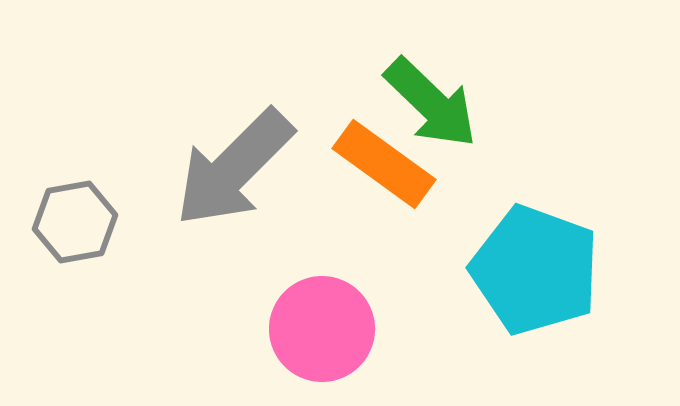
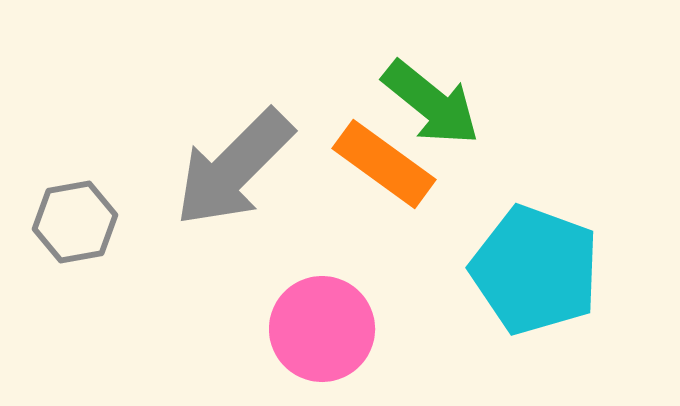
green arrow: rotated 5 degrees counterclockwise
